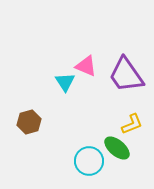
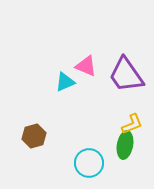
cyan triangle: rotated 40 degrees clockwise
brown hexagon: moved 5 px right, 14 px down
green ellipse: moved 8 px right, 3 px up; rotated 60 degrees clockwise
cyan circle: moved 2 px down
